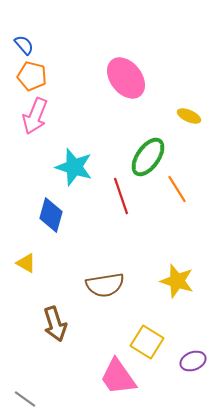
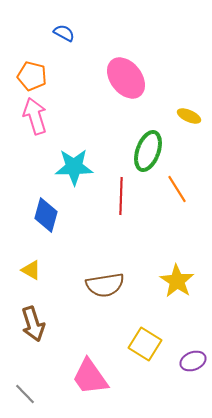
blue semicircle: moved 40 px right, 12 px up; rotated 20 degrees counterclockwise
pink arrow: rotated 141 degrees clockwise
green ellipse: moved 6 px up; rotated 15 degrees counterclockwise
cyan star: rotated 18 degrees counterclockwise
red line: rotated 21 degrees clockwise
blue diamond: moved 5 px left
yellow triangle: moved 5 px right, 7 px down
yellow star: rotated 16 degrees clockwise
brown arrow: moved 22 px left
yellow square: moved 2 px left, 2 px down
pink trapezoid: moved 28 px left
gray line: moved 5 px up; rotated 10 degrees clockwise
